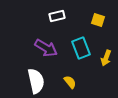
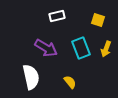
yellow arrow: moved 9 px up
white semicircle: moved 5 px left, 4 px up
